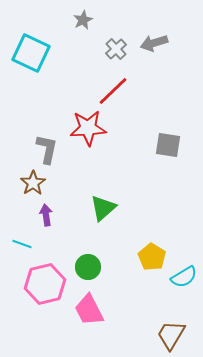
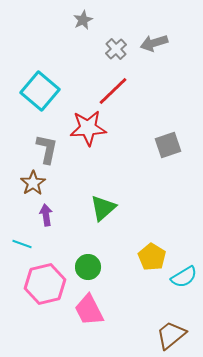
cyan square: moved 9 px right, 38 px down; rotated 15 degrees clockwise
gray square: rotated 28 degrees counterclockwise
brown trapezoid: rotated 20 degrees clockwise
